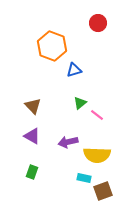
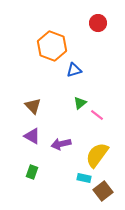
purple arrow: moved 7 px left, 2 px down
yellow semicircle: rotated 124 degrees clockwise
brown square: rotated 18 degrees counterclockwise
